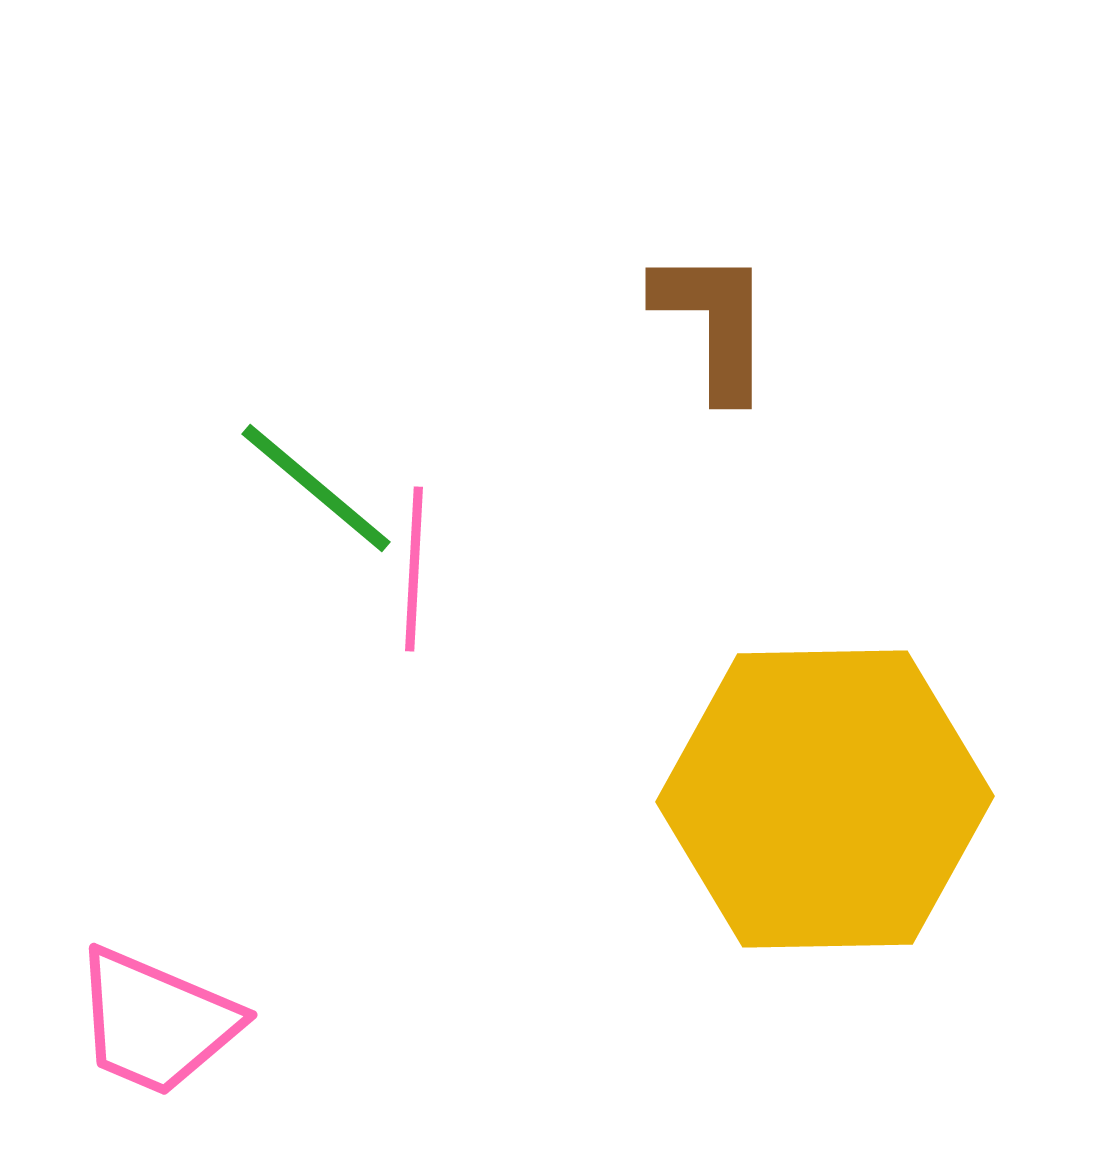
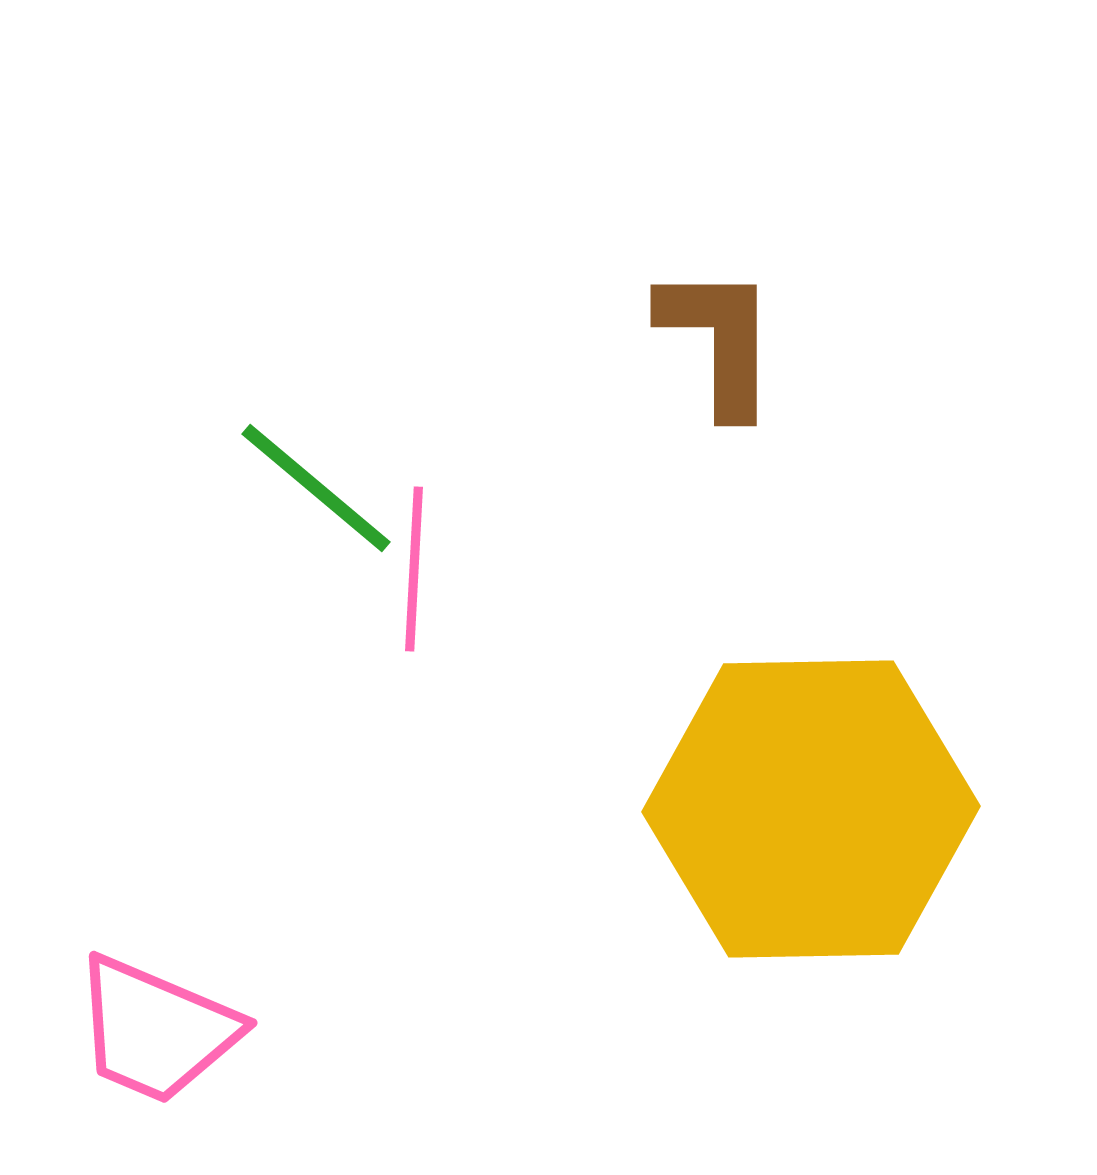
brown L-shape: moved 5 px right, 17 px down
yellow hexagon: moved 14 px left, 10 px down
pink trapezoid: moved 8 px down
